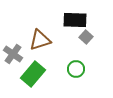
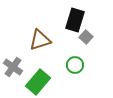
black rectangle: rotated 75 degrees counterclockwise
gray cross: moved 13 px down
green circle: moved 1 px left, 4 px up
green rectangle: moved 5 px right, 8 px down
